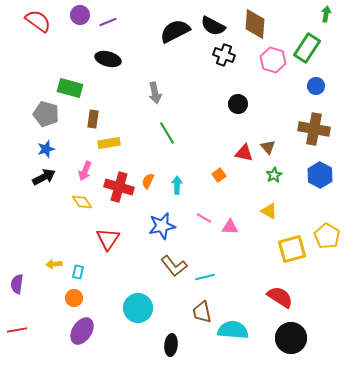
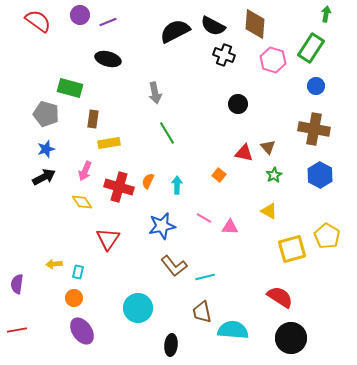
green rectangle at (307, 48): moved 4 px right
orange square at (219, 175): rotated 16 degrees counterclockwise
purple ellipse at (82, 331): rotated 68 degrees counterclockwise
